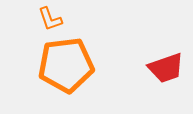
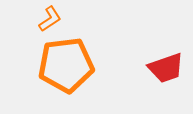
orange L-shape: rotated 104 degrees counterclockwise
